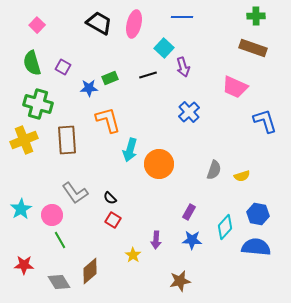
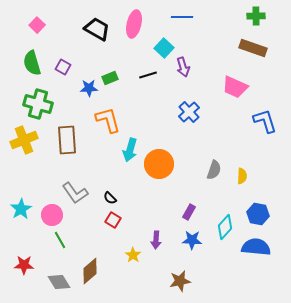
black trapezoid at (99, 23): moved 2 px left, 6 px down
yellow semicircle at (242, 176): rotated 70 degrees counterclockwise
